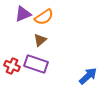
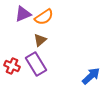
purple rectangle: rotated 40 degrees clockwise
blue arrow: moved 3 px right
